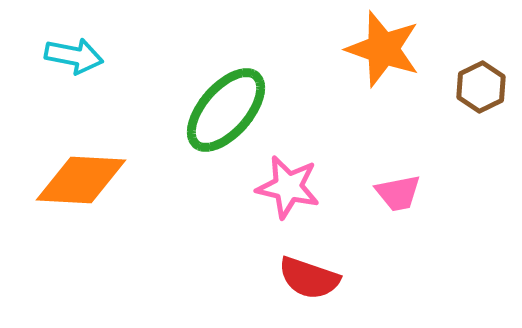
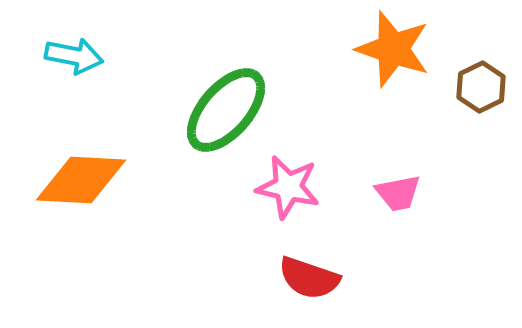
orange star: moved 10 px right
